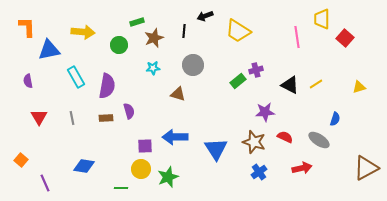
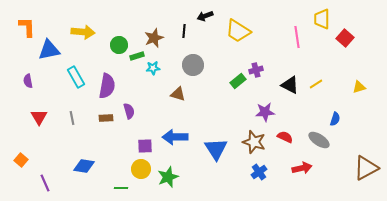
green rectangle at (137, 22): moved 34 px down
